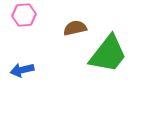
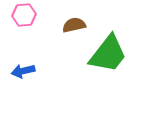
brown semicircle: moved 1 px left, 3 px up
blue arrow: moved 1 px right, 1 px down
